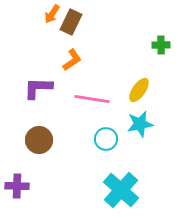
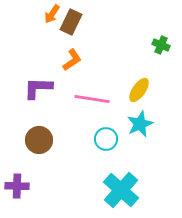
green cross: rotated 24 degrees clockwise
cyan star: rotated 12 degrees counterclockwise
